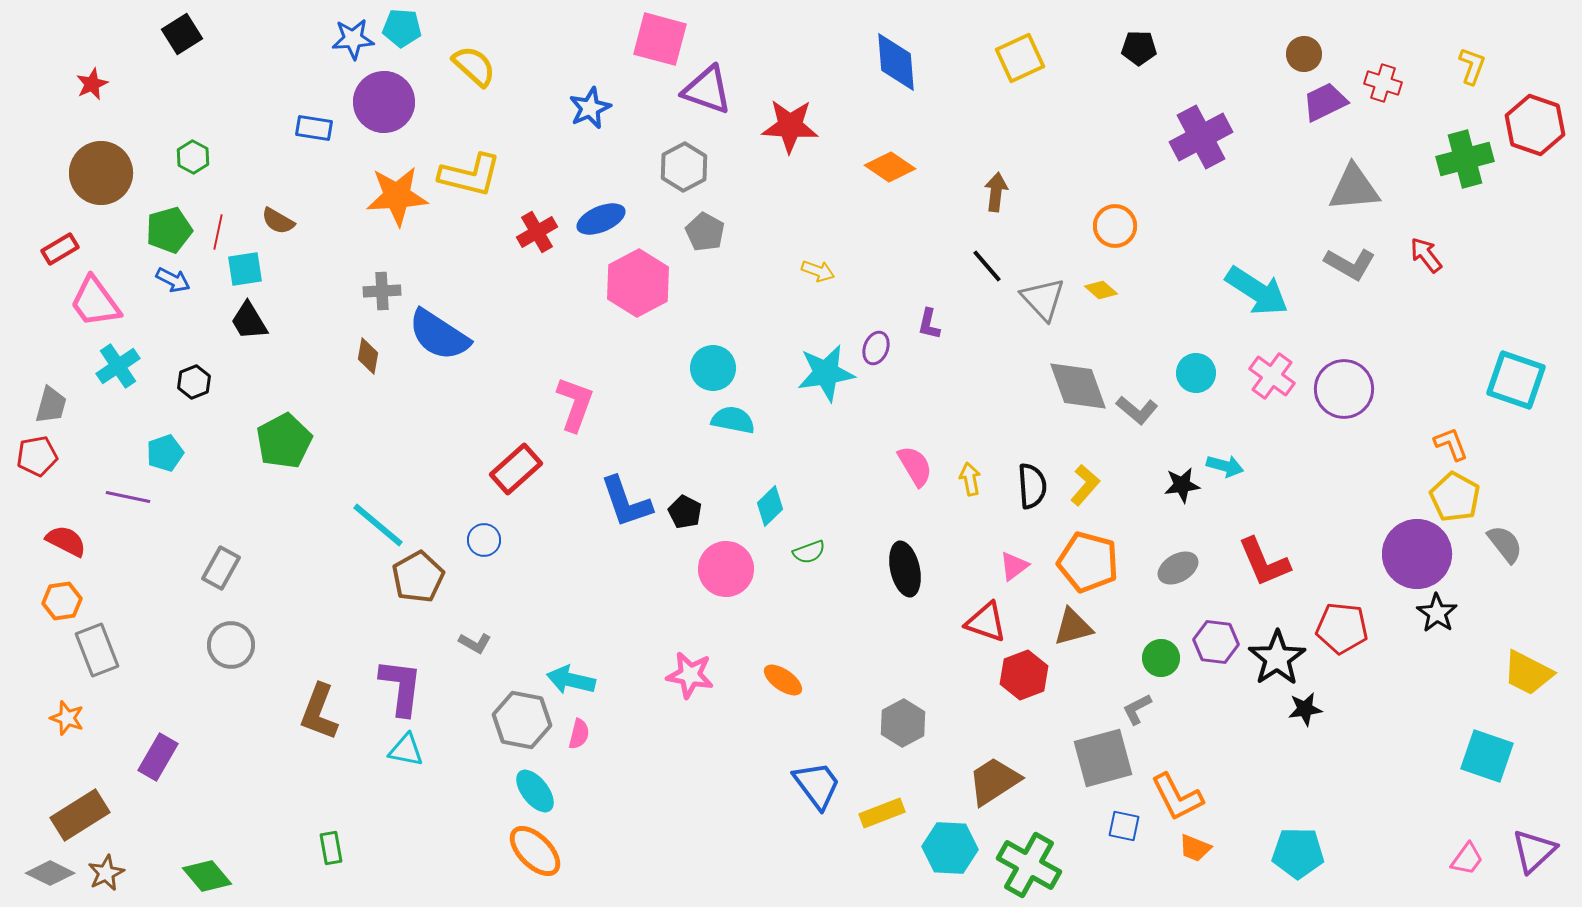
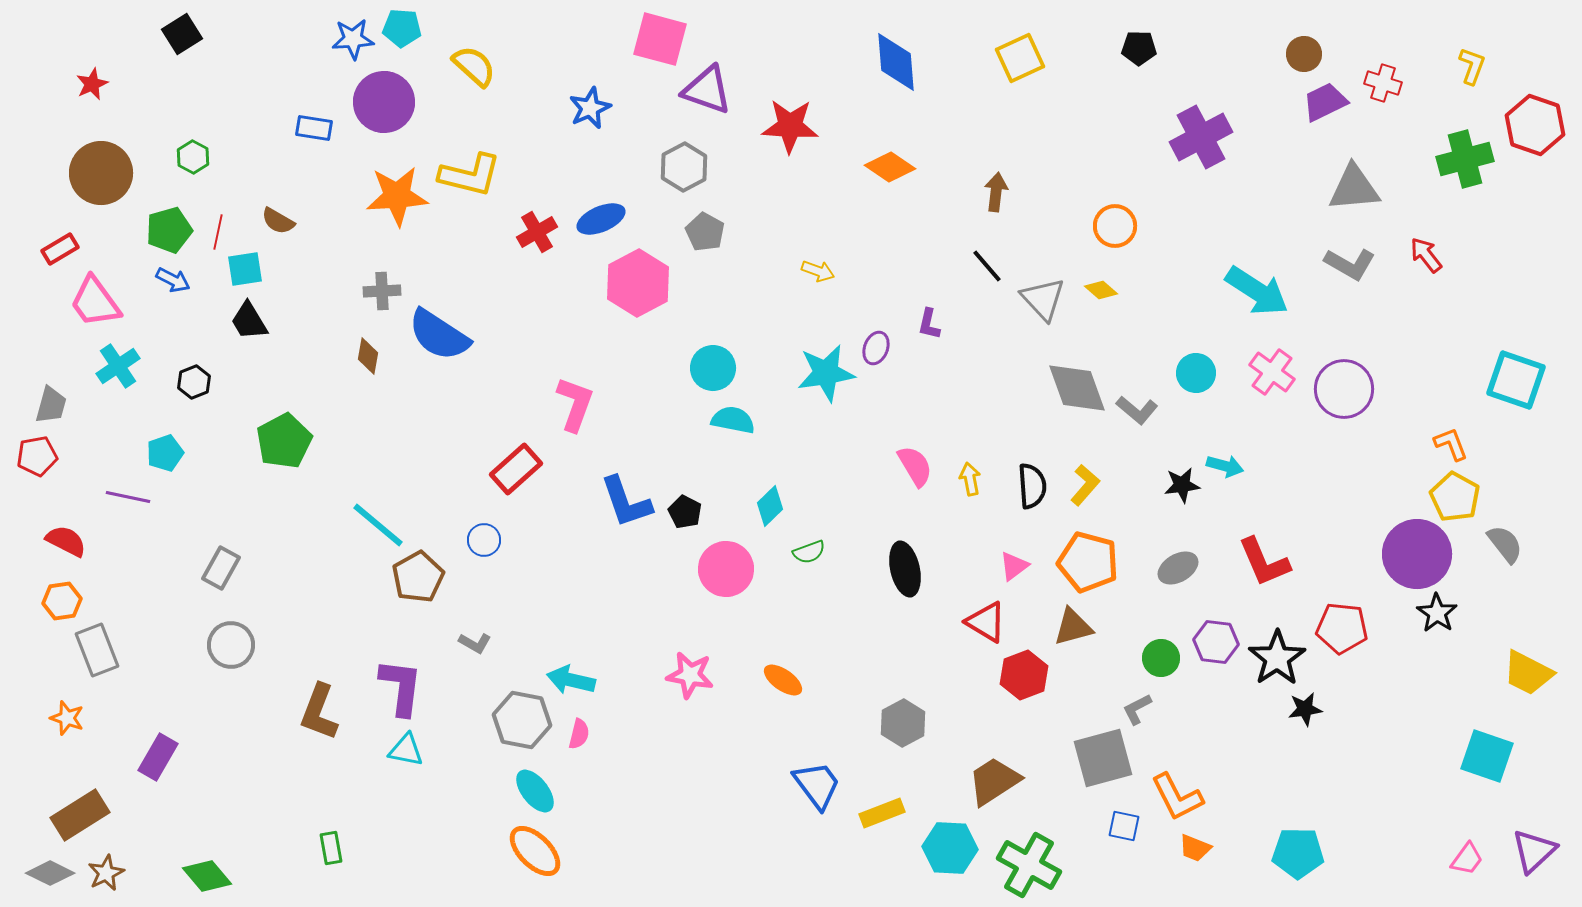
pink cross at (1272, 376): moved 4 px up
gray diamond at (1078, 386): moved 1 px left, 2 px down
red triangle at (986, 622): rotated 12 degrees clockwise
